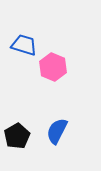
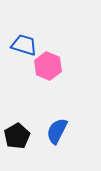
pink hexagon: moved 5 px left, 1 px up
